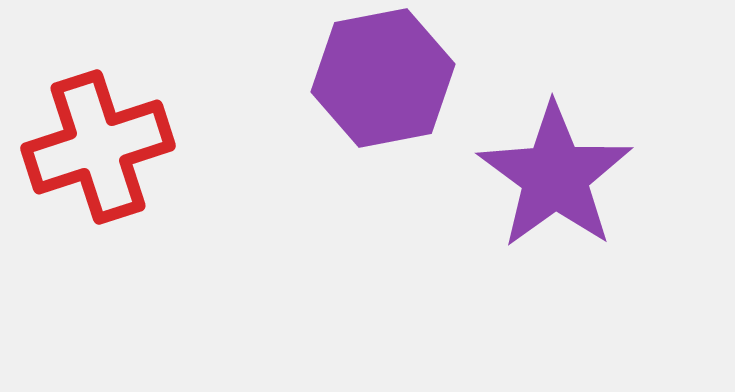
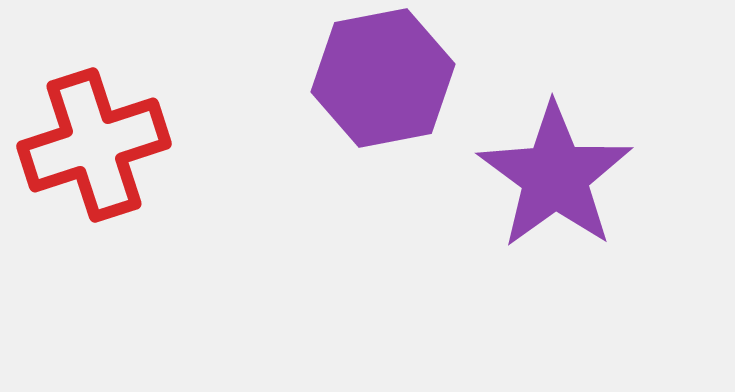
red cross: moved 4 px left, 2 px up
